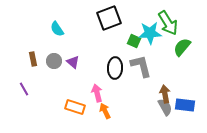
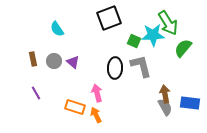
cyan star: moved 3 px right, 2 px down
green semicircle: moved 1 px right, 1 px down
purple line: moved 12 px right, 4 px down
blue rectangle: moved 5 px right, 2 px up
orange arrow: moved 9 px left, 4 px down
